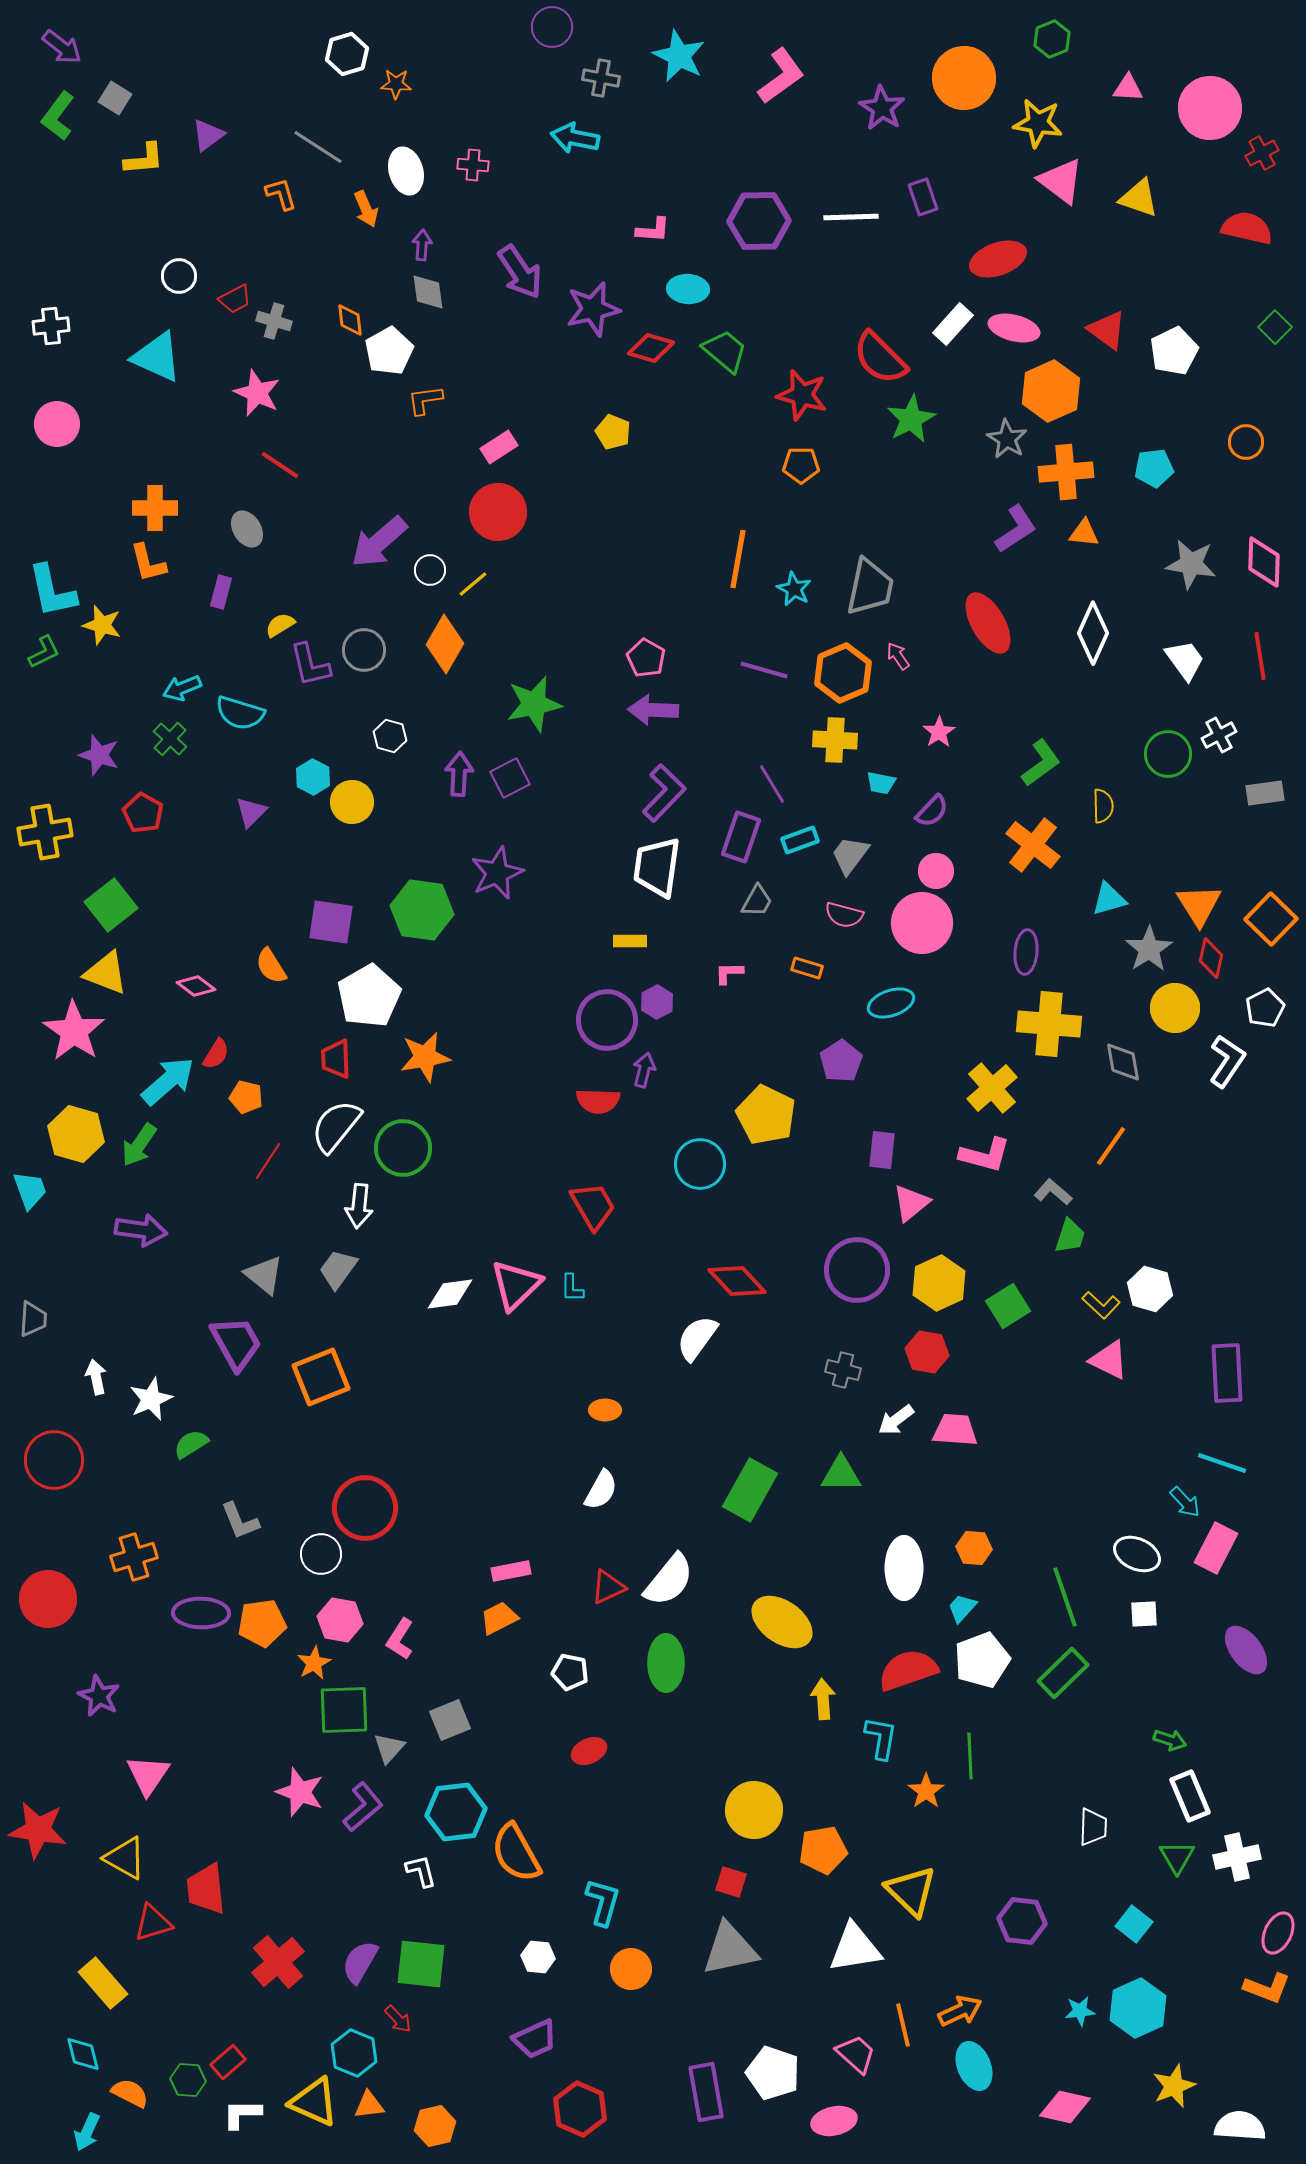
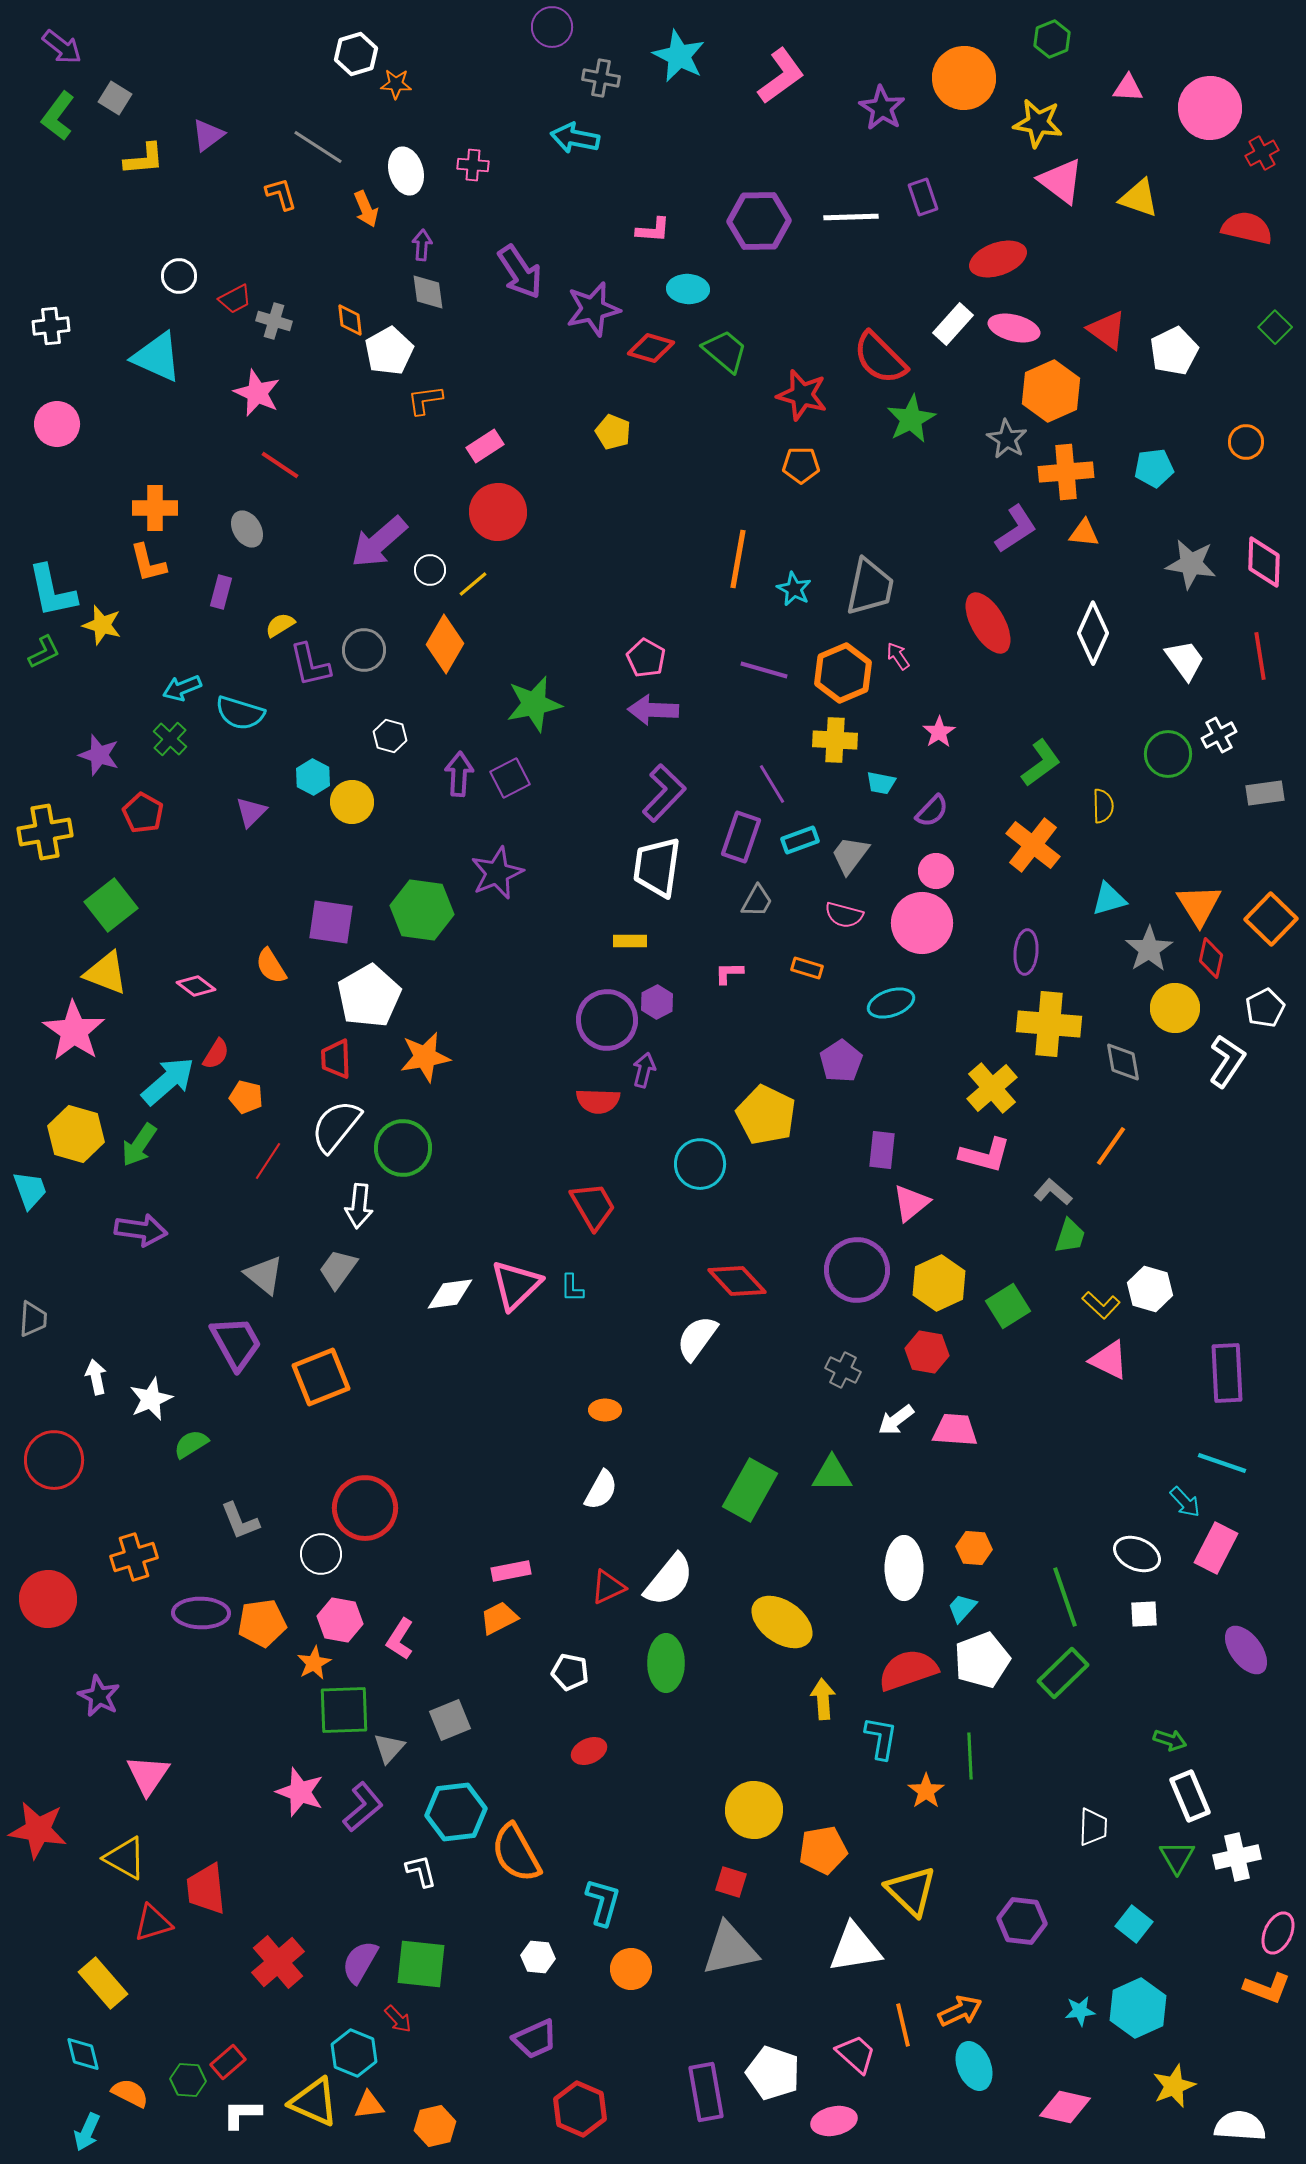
white hexagon at (347, 54): moved 9 px right
pink rectangle at (499, 447): moved 14 px left, 1 px up
gray cross at (843, 1370): rotated 12 degrees clockwise
green triangle at (841, 1474): moved 9 px left
